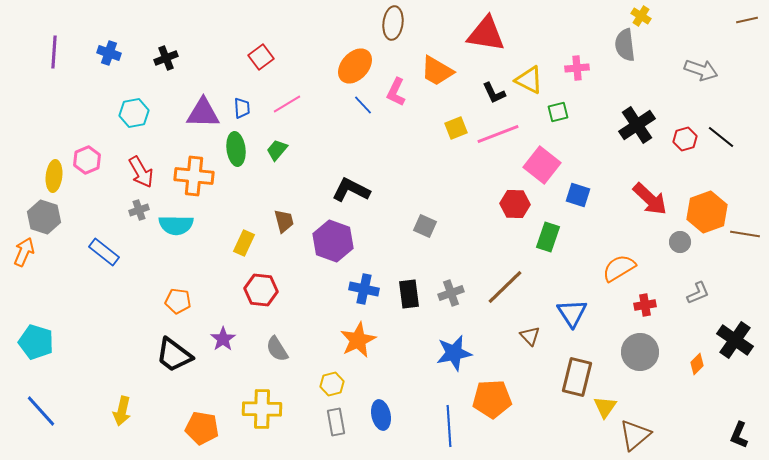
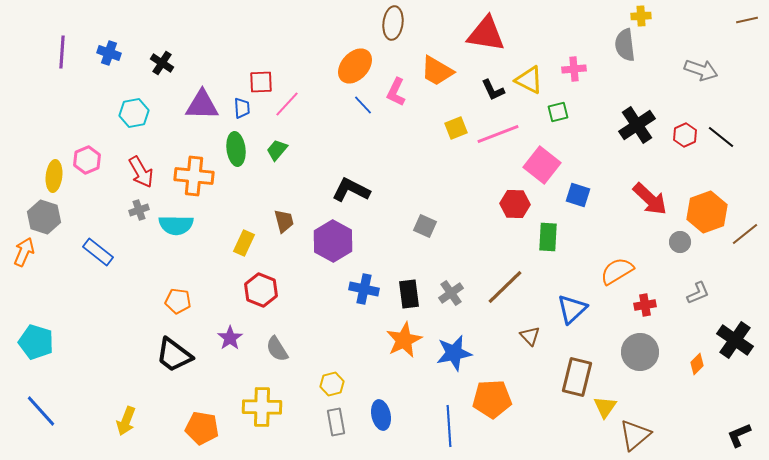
yellow cross at (641, 16): rotated 36 degrees counterclockwise
purple line at (54, 52): moved 8 px right
red square at (261, 57): moved 25 px down; rotated 35 degrees clockwise
black cross at (166, 58): moved 4 px left, 5 px down; rotated 35 degrees counterclockwise
pink cross at (577, 68): moved 3 px left, 1 px down
black L-shape at (494, 93): moved 1 px left, 3 px up
pink line at (287, 104): rotated 16 degrees counterclockwise
purple triangle at (203, 113): moved 1 px left, 8 px up
red hexagon at (685, 139): moved 4 px up; rotated 10 degrees counterclockwise
brown line at (745, 234): rotated 48 degrees counterclockwise
green rectangle at (548, 237): rotated 16 degrees counterclockwise
purple hexagon at (333, 241): rotated 9 degrees clockwise
blue rectangle at (104, 252): moved 6 px left
orange semicircle at (619, 268): moved 2 px left, 3 px down
red hexagon at (261, 290): rotated 16 degrees clockwise
gray cross at (451, 293): rotated 15 degrees counterclockwise
blue triangle at (572, 313): moved 4 px up; rotated 20 degrees clockwise
purple star at (223, 339): moved 7 px right, 1 px up
orange star at (358, 340): moved 46 px right
yellow cross at (262, 409): moved 2 px up
yellow arrow at (122, 411): moved 4 px right, 10 px down; rotated 8 degrees clockwise
black L-shape at (739, 435): rotated 44 degrees clockwise
